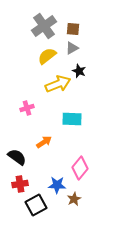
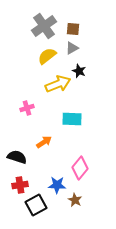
black semicircle: rotated 18 degrees counterclockwise
red cross: moved 1 px down
brown star: moved 1 px right, 1 px down; rotated 16 degrees counterclockwise
